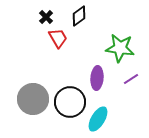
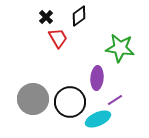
purple line: moved 16 px left, 21 px down
cyan ellipse: rotated 35 degrees clockwise
